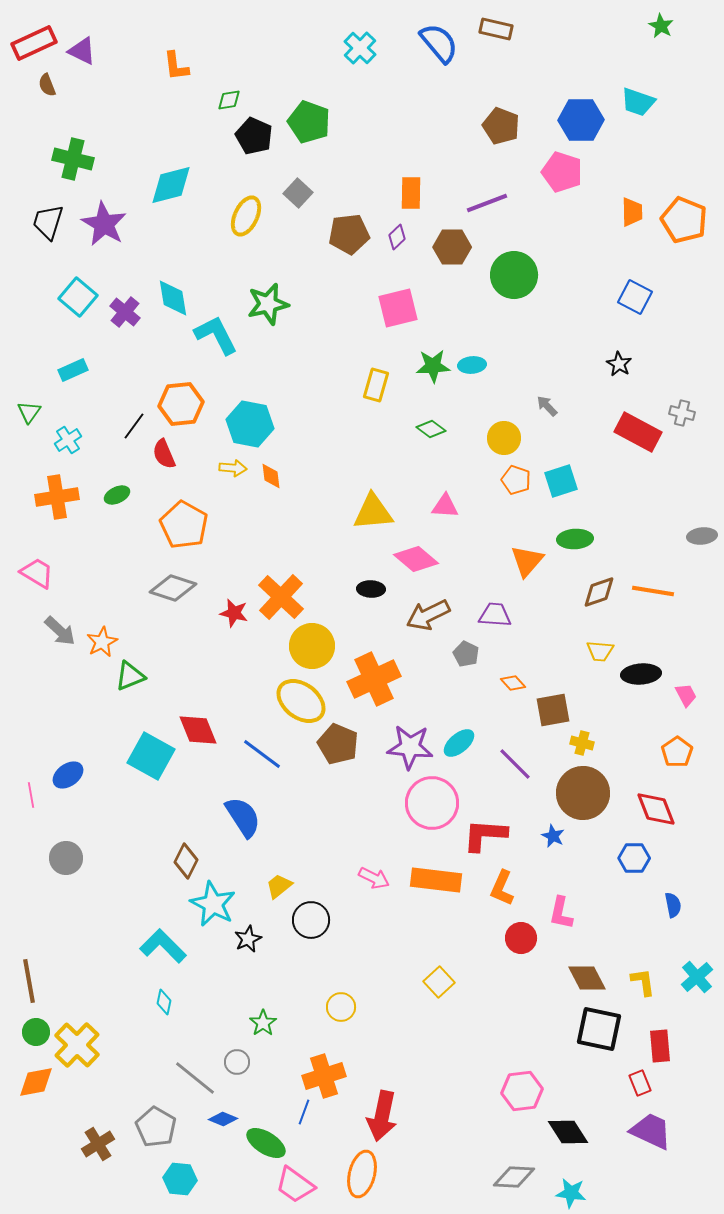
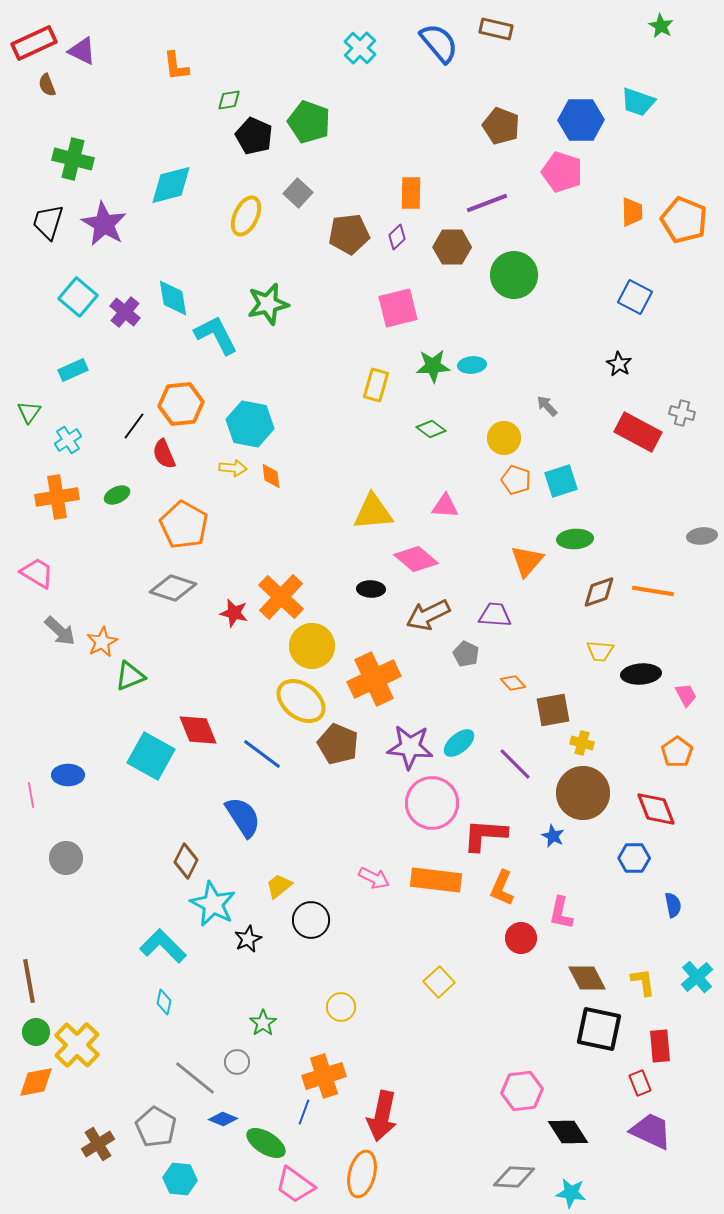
blue ellipse at (68, 775): rotated 36 degrees clockwise
